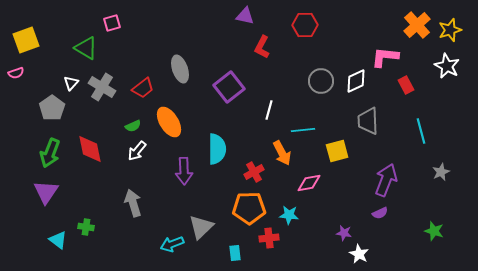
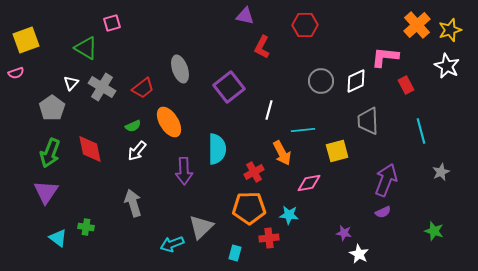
purple semicircle at (380, 213): moved 3 px right, 1 px up
cyan triangle at (58, 240): moved 2 px up
cyan rectangle at (235, 253): rotated 21 degrees clockwise
